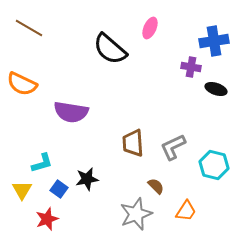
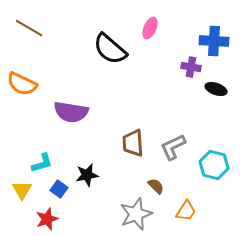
blue cross: rotated 12 degrees clockwise
black star: moved 4 px up
